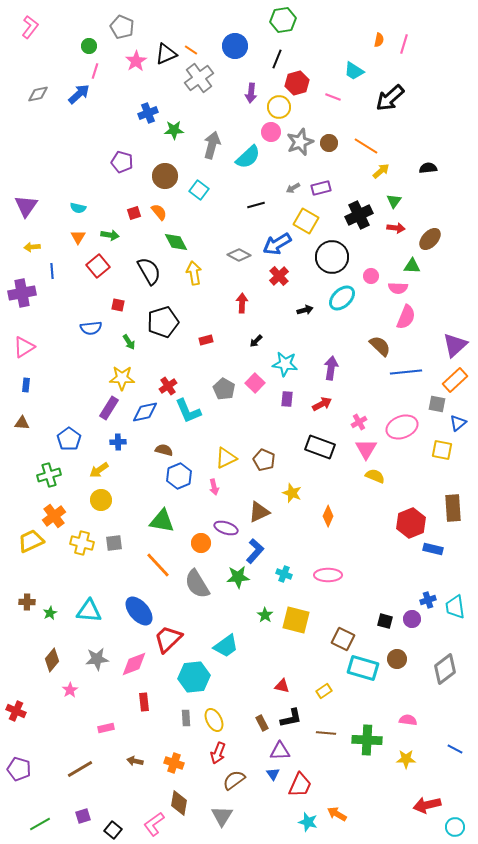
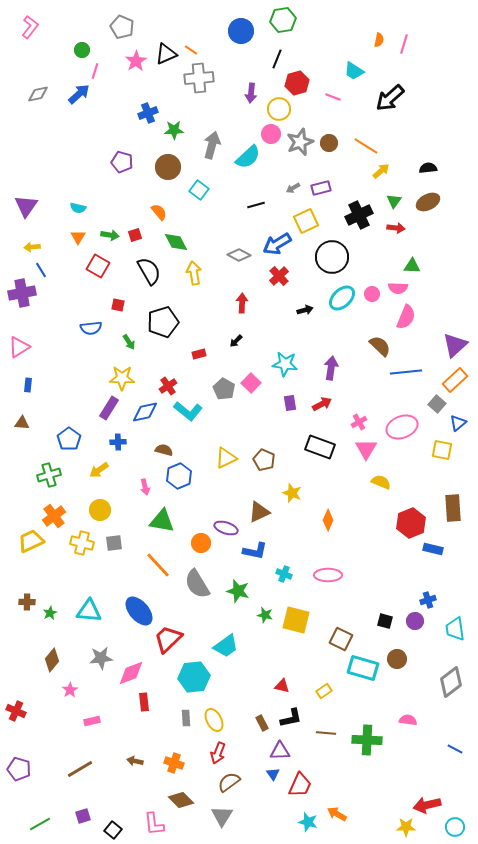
green circle at (89, 46): moved 7 px left, 4 px down
blue circle at (235, 46): moved 6 px right, 15 px up
gray cross at (199, 78): rotated 32 degrees clockwise
yellow circle at (279, 107): moved 2 px down
pink circle at (271, 132): moved 2 px down
brown circle at (165, 176): moved 3 px right, 9 px up
red square at (134, 213): moved 1 px right, 22 px down
yellow square at (306, 221): rotated 35 degrees clockwise
brown ellipse at (430, 239): moved 2 px left, 37 px up; rotated 20 degrees clockwise
red square at (98, 266): rotated 20 degrees counterclockwise
blue line at (52, 271): moved 11 px left, 1 px up; rotated 28 degrees counterclockwise
pink circle at (371, 276): moved 1 px right, 18 px down
red rectangle at (206, 340): moved 7 px left, 14 px down
black arrow at (256, 341): moved 20 px left
pink triangle at (24, 347): moved 5 px left
pink square at (255, 383): moved 4 px left
blue rectangle at (26, 385): moved 2 px right
purple rectangle at (287, 399): moved 3 px right, 4 px down; rotated 14 degrees counterclockwise
gray square at (437, 404): rotated 30 degrees clockwise
cyan L-shape at (188, 411): rotated 28 degrees counterclockwise
yellow semicircle at (375, 476): moved 6 px right, 6 px down
pink arrow at (214, 487): moved 69 px left
yellow circle at (101, 500): moved 1 px left, 10 px down
orange diamond at (328, 516): moved 4 px down
blue L-shape at (255, 551): rotated 60 degrees clockwise
green star at (238, 577): moved 14 px down; rotated 20 degrees clockwise
cyan trapezoid at (455, 607): moved 22 px down
green star at (265, 615): rotated 21 degrees counterclockwise
purple circle at (412, 619): moved 3 px right, 2 px down
brown square at (343, 639): moved 2 px left
gray star at (97, 659): moved 4 px right, 1 px up
pink diamond at (134, 664): moved 3 px left, 9 px down
gray diamond at (445, 669): moved 6 px right, 13 px down
pink rectangle at (106, 728): moved 14 px left, 7 px up
yellow star at (406, 759): moved 68 px down
brown semicircle at (234, 780): moved 5 px left, 2 px down
brown diamond at (179, 803): moved 2 px right, 3 px up; rotated 55 degrees counterclockwise
pink L-shape at (154, 824): rotated 60 degrees counterclockwise
